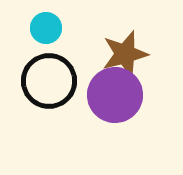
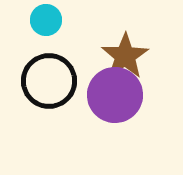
cyan circle: moved 8 px up
brown star: moved 2 px down; rotated 18 degrees counterclockwise
